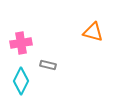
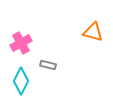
pink cross: rotated 20 degrees counterclockwise
